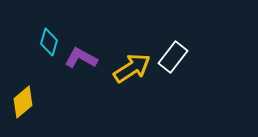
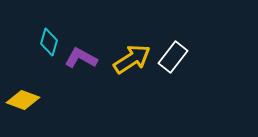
yellow arrow: moved 9 px up
yellow diamond: moved 2 px up; rotated 60 degrees clockwise
